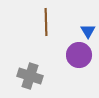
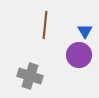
brown line: moved 1 px left, 3 px down; rotated 8 degrees clockwise
blue triangle: moved 3 px left
